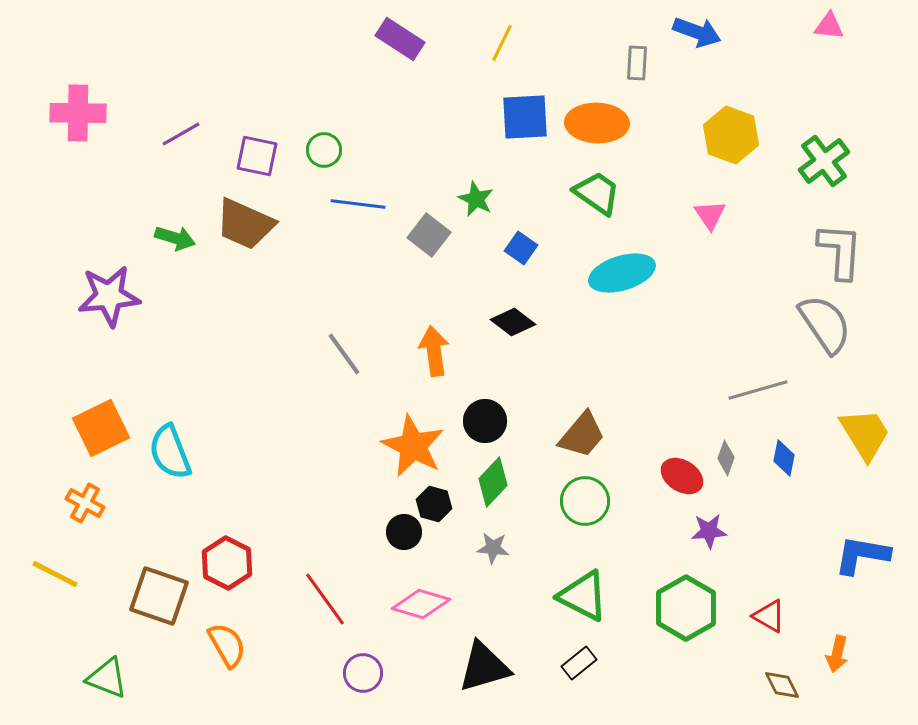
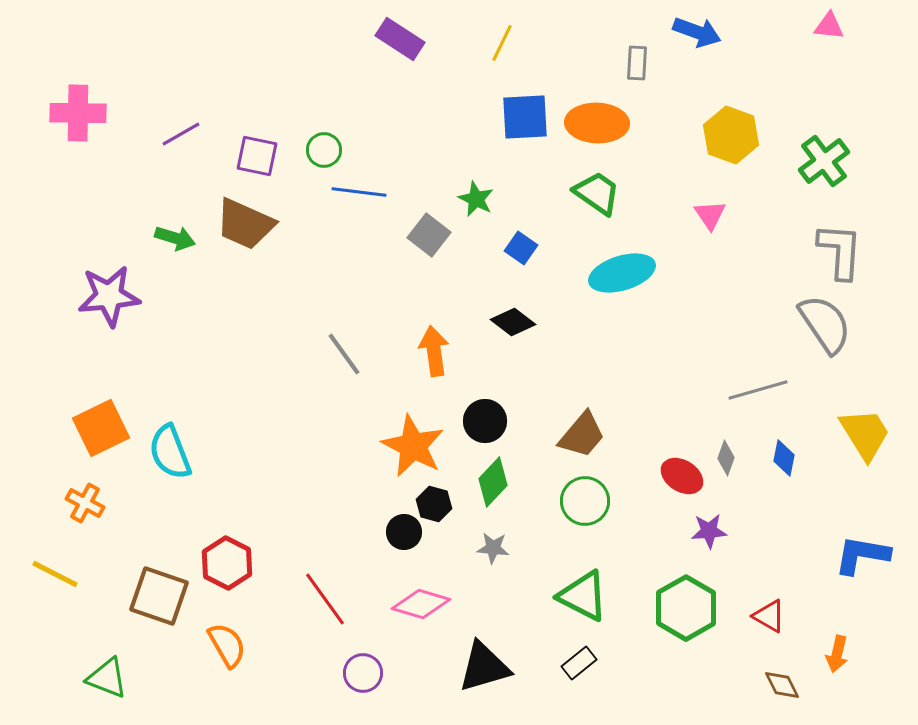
blue line at (358, 204): moved 1 px right, 12 px up
